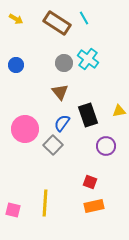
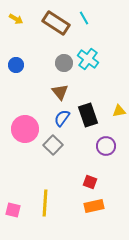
brown rectangle: moved 1 px left
blue semicircle: moved 5 px up
